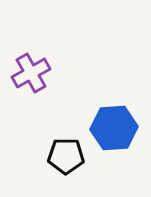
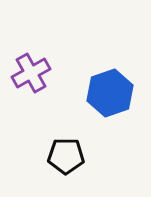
blue hexagon: moved 4 px left, 35 px up; rotated 15 degrees counterclockwise
